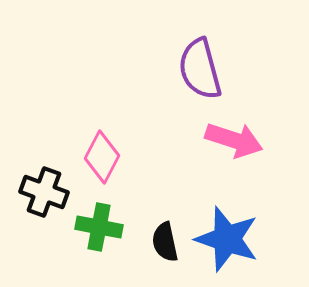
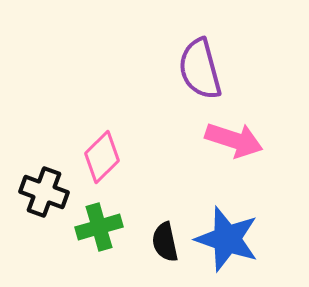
pink diamond: rotated 18 degrees clockwise
green cross: rotated 27 degrees counterclockwise
